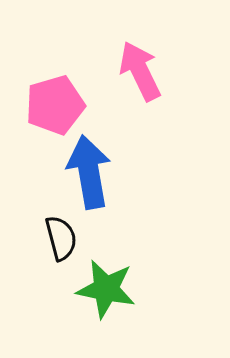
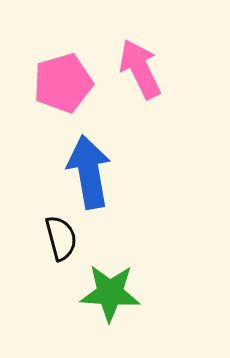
pink arrow: moved 2 px up
pink pentagon: moved 8 px right, 22 px up
green star: moved 4 px right, 4 px down; rotated 8 degrees counterclockwise
